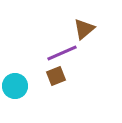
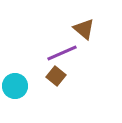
brown triangle: rotated 40 degrees counterclockwise
brown square: rotated 30 degrees counterclockwise
